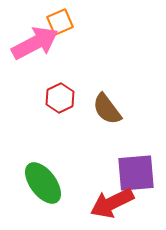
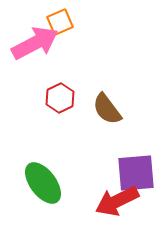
red arrow: moved 5 px right, 2 px up
